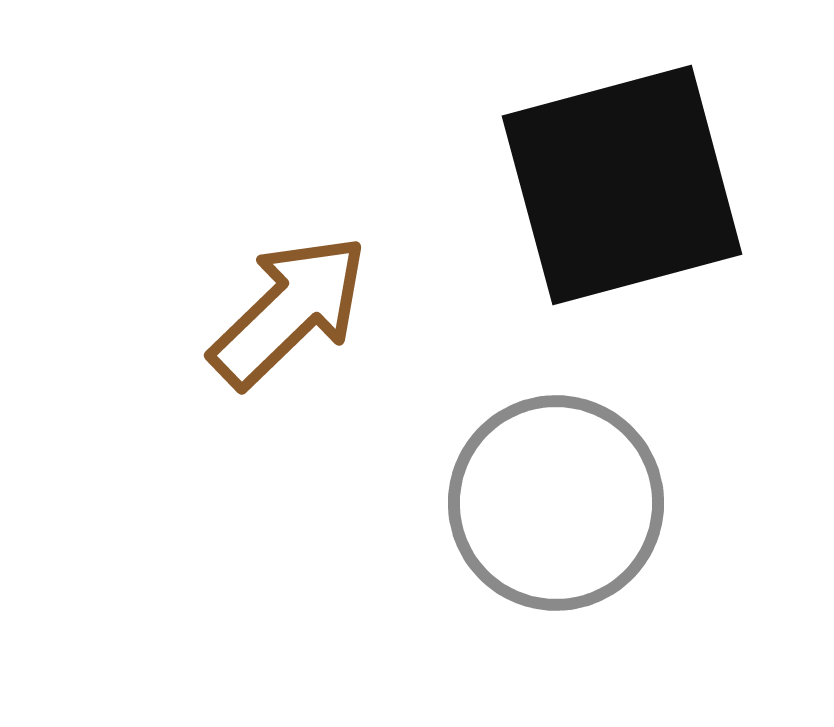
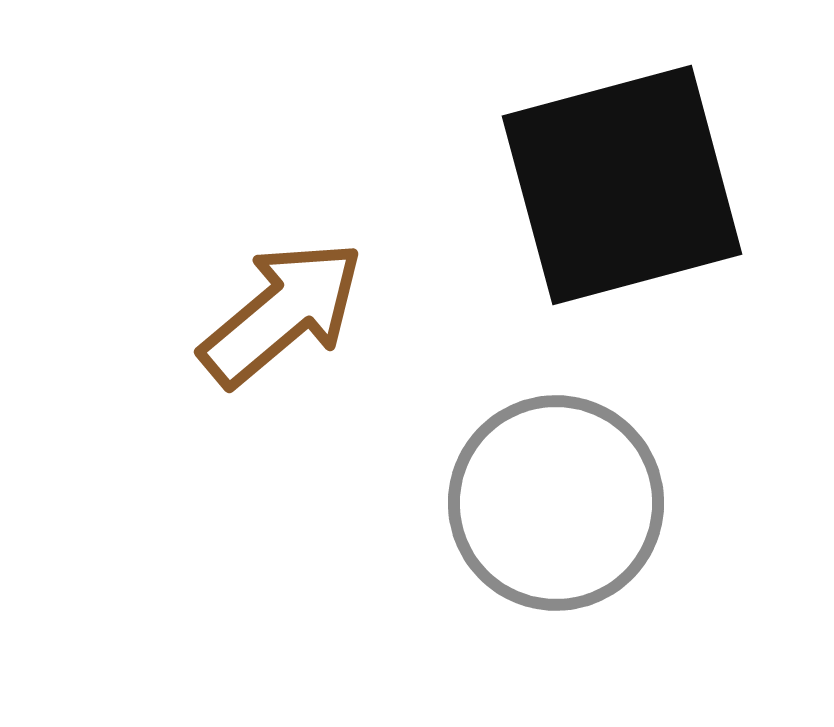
brown arrow: moved 7 px left, 2 px down; rotated 4 degrees clockwise
